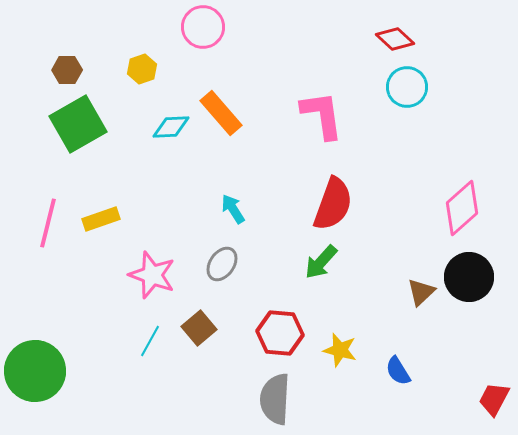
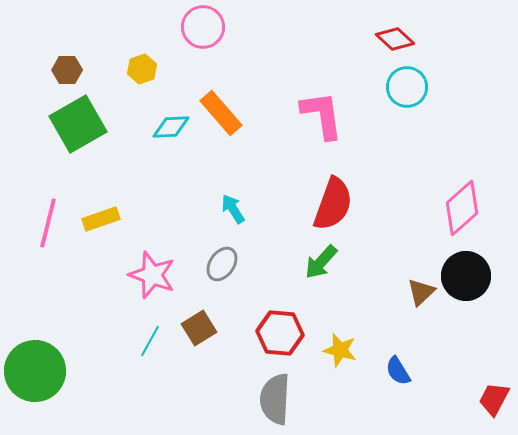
black circle: moved 3 px left, 1 px up
brown square: rotated 8 degrees clockwise
